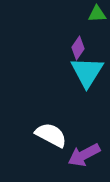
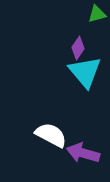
green triangle: rotated 12 degrees counterclockwise
cyan triangle: moved 2 px left; rotated 12 degrees counterclockwise
purple arrow: moved 1 px left, 2 px up; rotated 44 degrees clockwise
